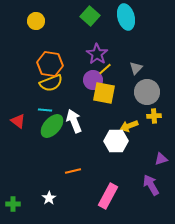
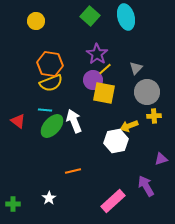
white hexagon: rotated 10 degrees counterclockwise
purple arrow: moved 5 px left, 1 px down
pink rectangle: moved 5 px right, 5 px down; rotated 20 degrees clockwise
